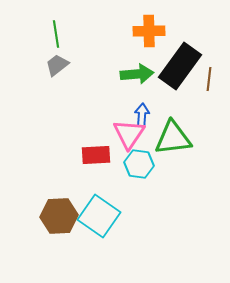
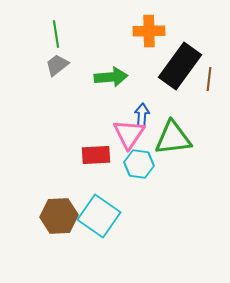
green arrow: moved 26 px left, 3 px down
